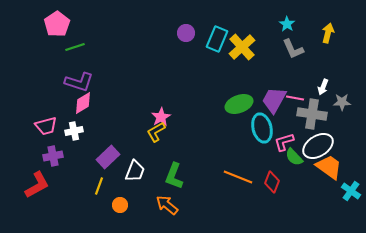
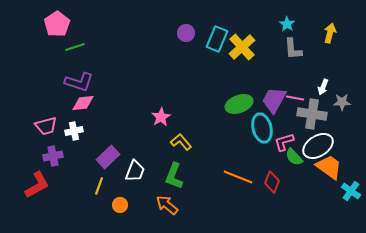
yellow arrow: moved 2 px right
gray L-shape: rotated 20 degrees clockwise
pink diamond: rotated 25 degrees clockwise
yellow L-shape: moved 25 px right, 10 px down; rotated 80 degrees clockwise
